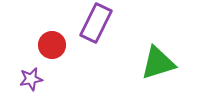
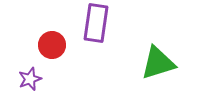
purple rectangle: rotated 18 degrees counterclockwise
purple star: moved 1 px left; rotated 10 degrees counterclockwise
